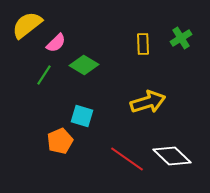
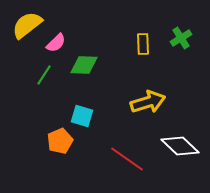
green diamond: rotated 28 degrees counterclockwise
white diamond: moved 8 px right, 10 px up
